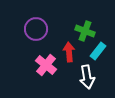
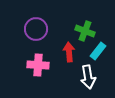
pink cross: moved 8 px left; rotated 35 degrees counterclockwise
white arrow: moved 1 px right
